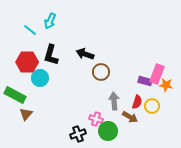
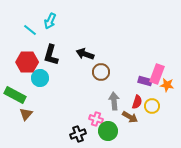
orange star: moved 1 px right
